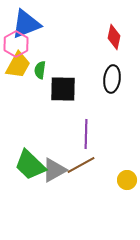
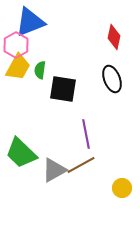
blue triangle: moved 4 px right, 2 px up
pink hexagon: moved 1 px down
yellow trapezoid: moved 2 px down
black ellipse: rotated 28 degrees counterclockwise
black square: rotated 8 degrees clockwise
purple line: rotated 12 degrees counterclockwise
green trapezoid: moved 9 px left, 12 px up
yellow circle: moved 5 px left, 8 px down
